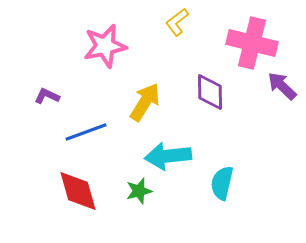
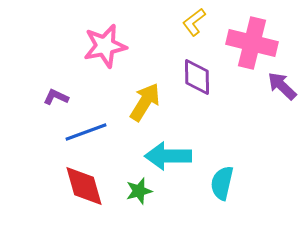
yellow L-shape: moved 17 px right
purple diamond: moved 13 px left, 15 px up
purple L-shape: moved 9 px right, 1 px down
cyan arrow: rotated 6 degrees clockwise
red diamond: moved 6 px right, 5 px up
